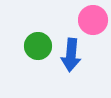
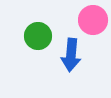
green circle: moved 10 px up
